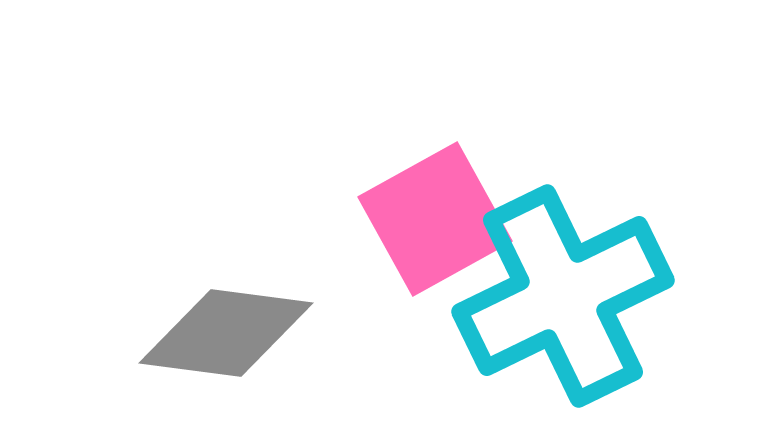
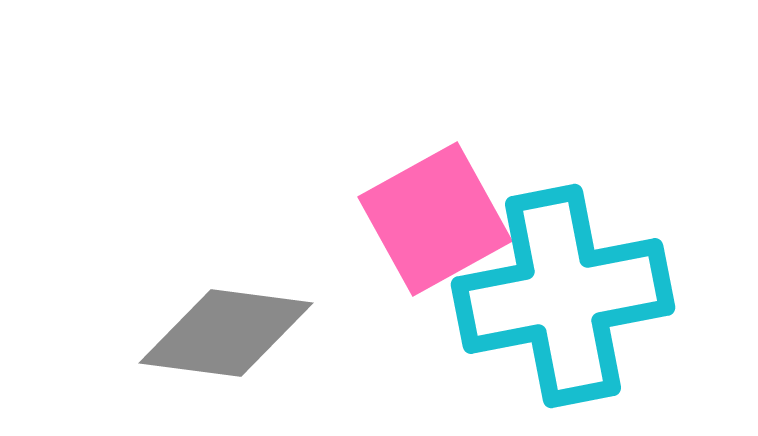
cyan cross: rotated 15 degrees clockwise
